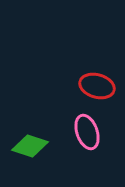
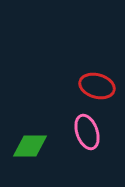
green diamond: rotated 18 degrees counterclockwise
